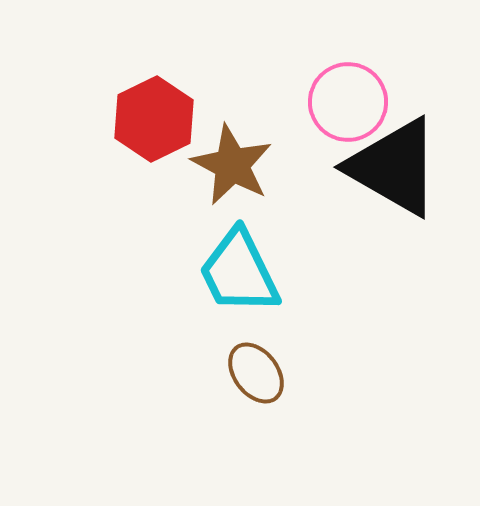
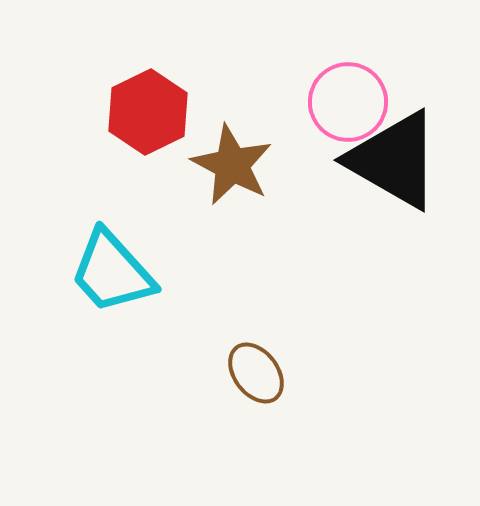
red hexagon: moved 6 px left, 7 px up
black triangle: moved 7 px up
cyan trapezoid: moved 127 px left; rotated 16 degrees counterclockwise
